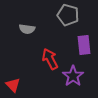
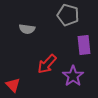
red arrow: moved 3 px left, 5 px down; rotated 110 degrees counterclockwise
